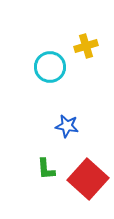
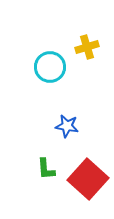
yellow cross: moved 1 px right, 1 px down
